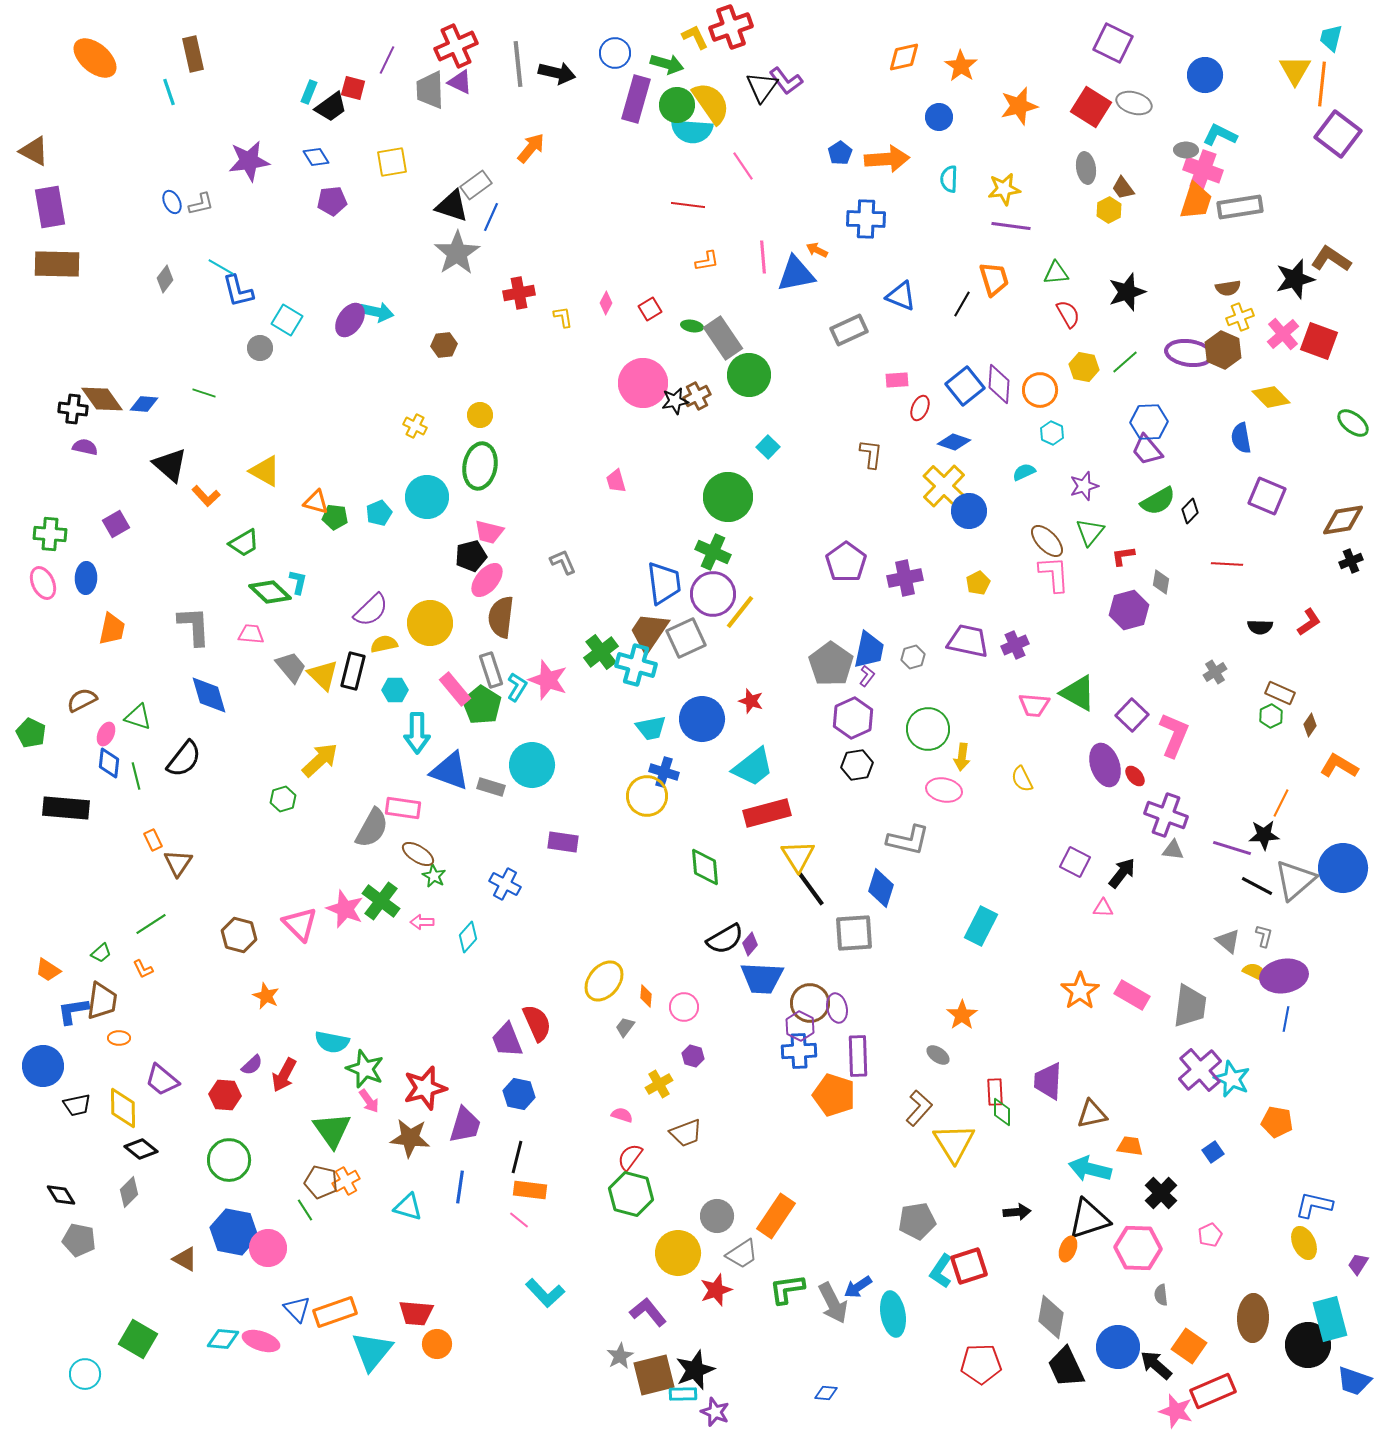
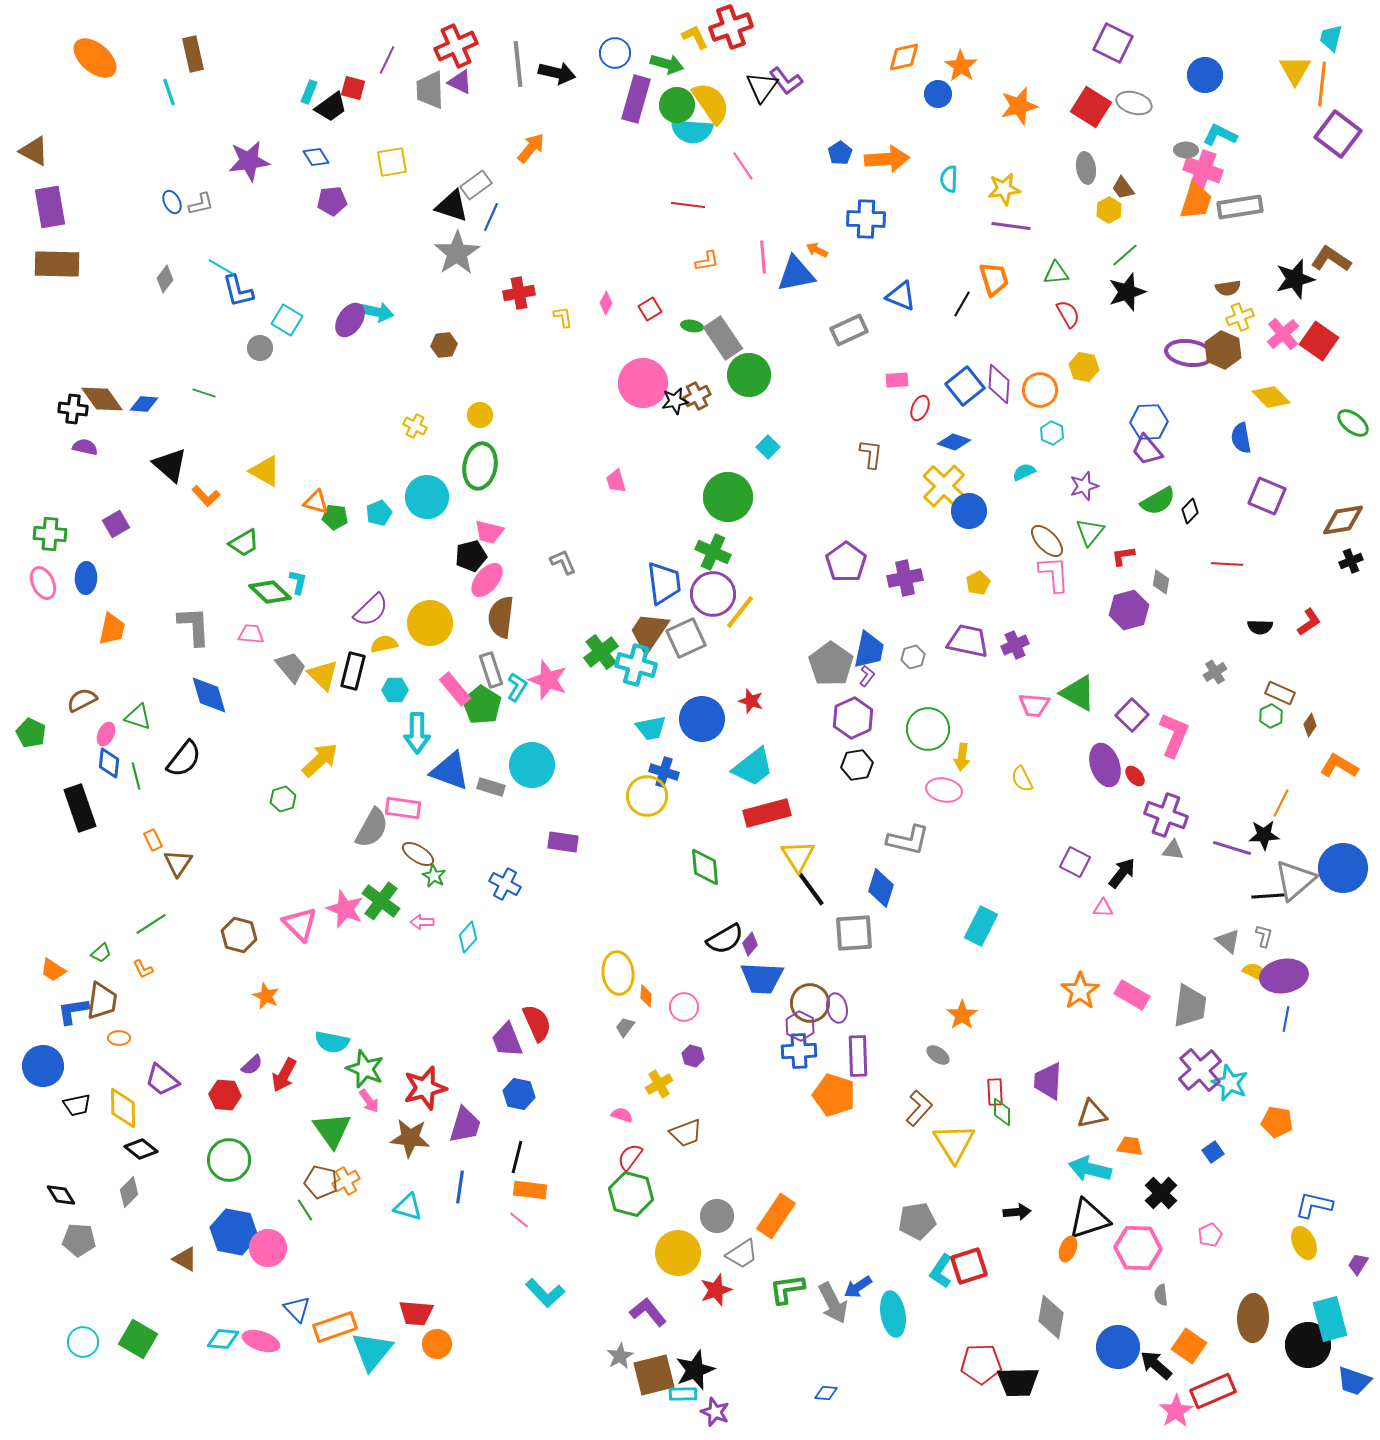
blue circle at (939, 117): moved 1 px left, 23 px up
red square at (1319, 341): rotated 15 degrees clockwise
green line at (1125, 362): moved 107 px up
black rectangle at (66, 808): moved 14 px right; rotated 66 degrees clockwise
black line at (1257, 886): moved 11 px right, 10 px down; rotated 32 degrees counterclockwise
orange trapezoid at (48, 970): moved 5 px right
yellow ellipse at (604, 981): moved 14 px right, 8 px up; rotated 45 degrees counterclockwise
cyan star at (1232, 1079): moved 2 px left, 4 px down
gray pentagon at (79, 1240): rotated 8 degrees counterclockwise
orange rectangle at (335, 1312): moved 15 px down
black trapezoid at (1066, 1367): moved 48 px left, 15 px down; rotated 66 degrees counterclockwise
cyan circle at (85, 1374): moved 2 px left, 32 px up
pink star at (1176, 1411): rotated 24 degrees clockwise
